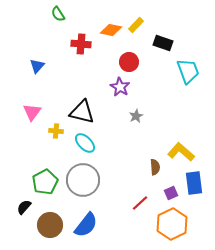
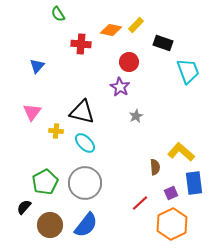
gray circle: moved 2 px right, 3 px down
